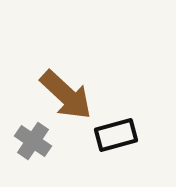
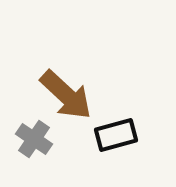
gray cross: moved 1 px right, 2 px up
